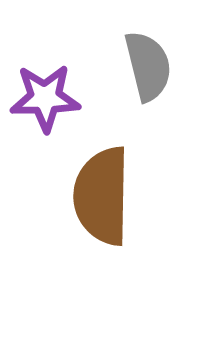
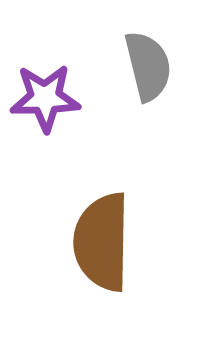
brown semicircle: moved 46 px down
